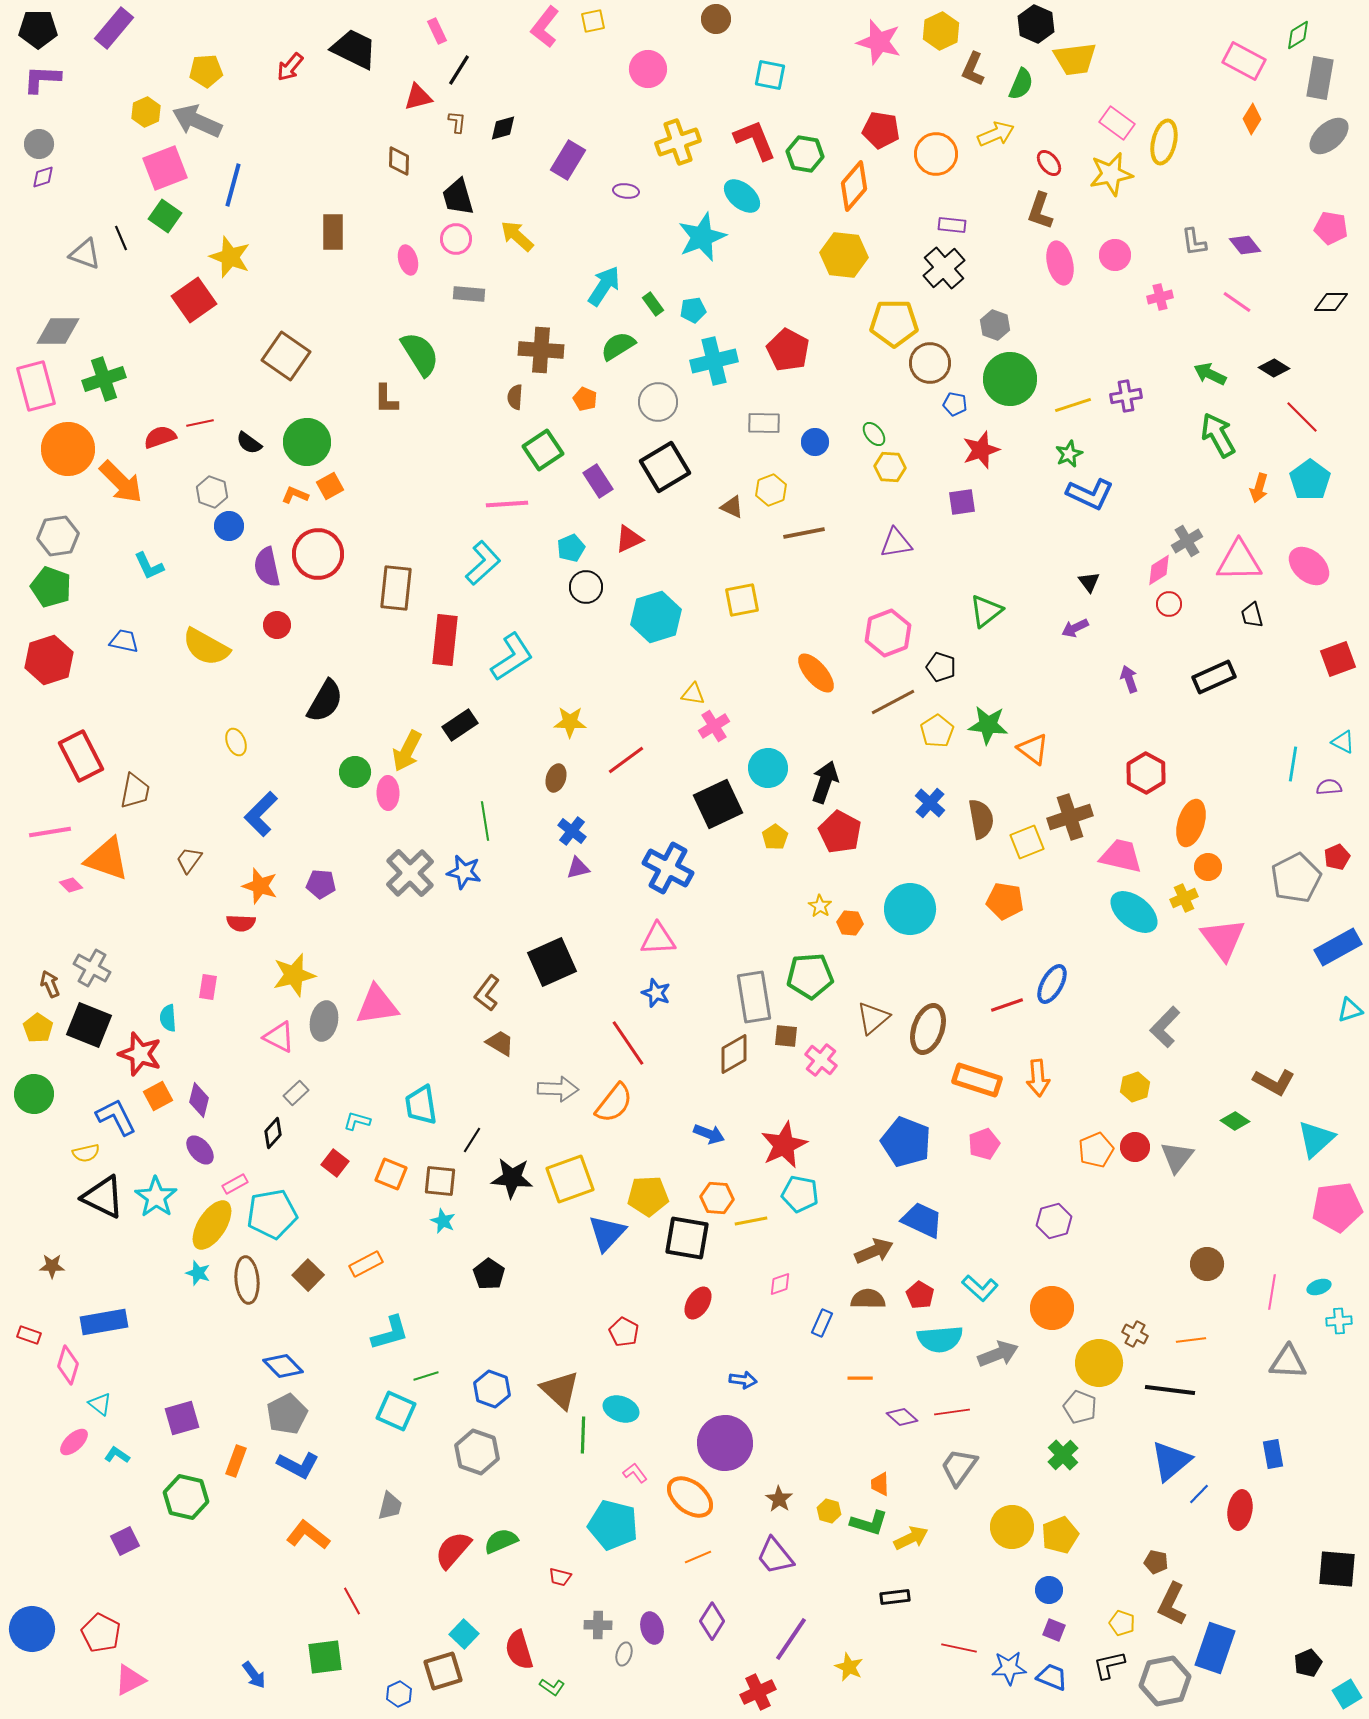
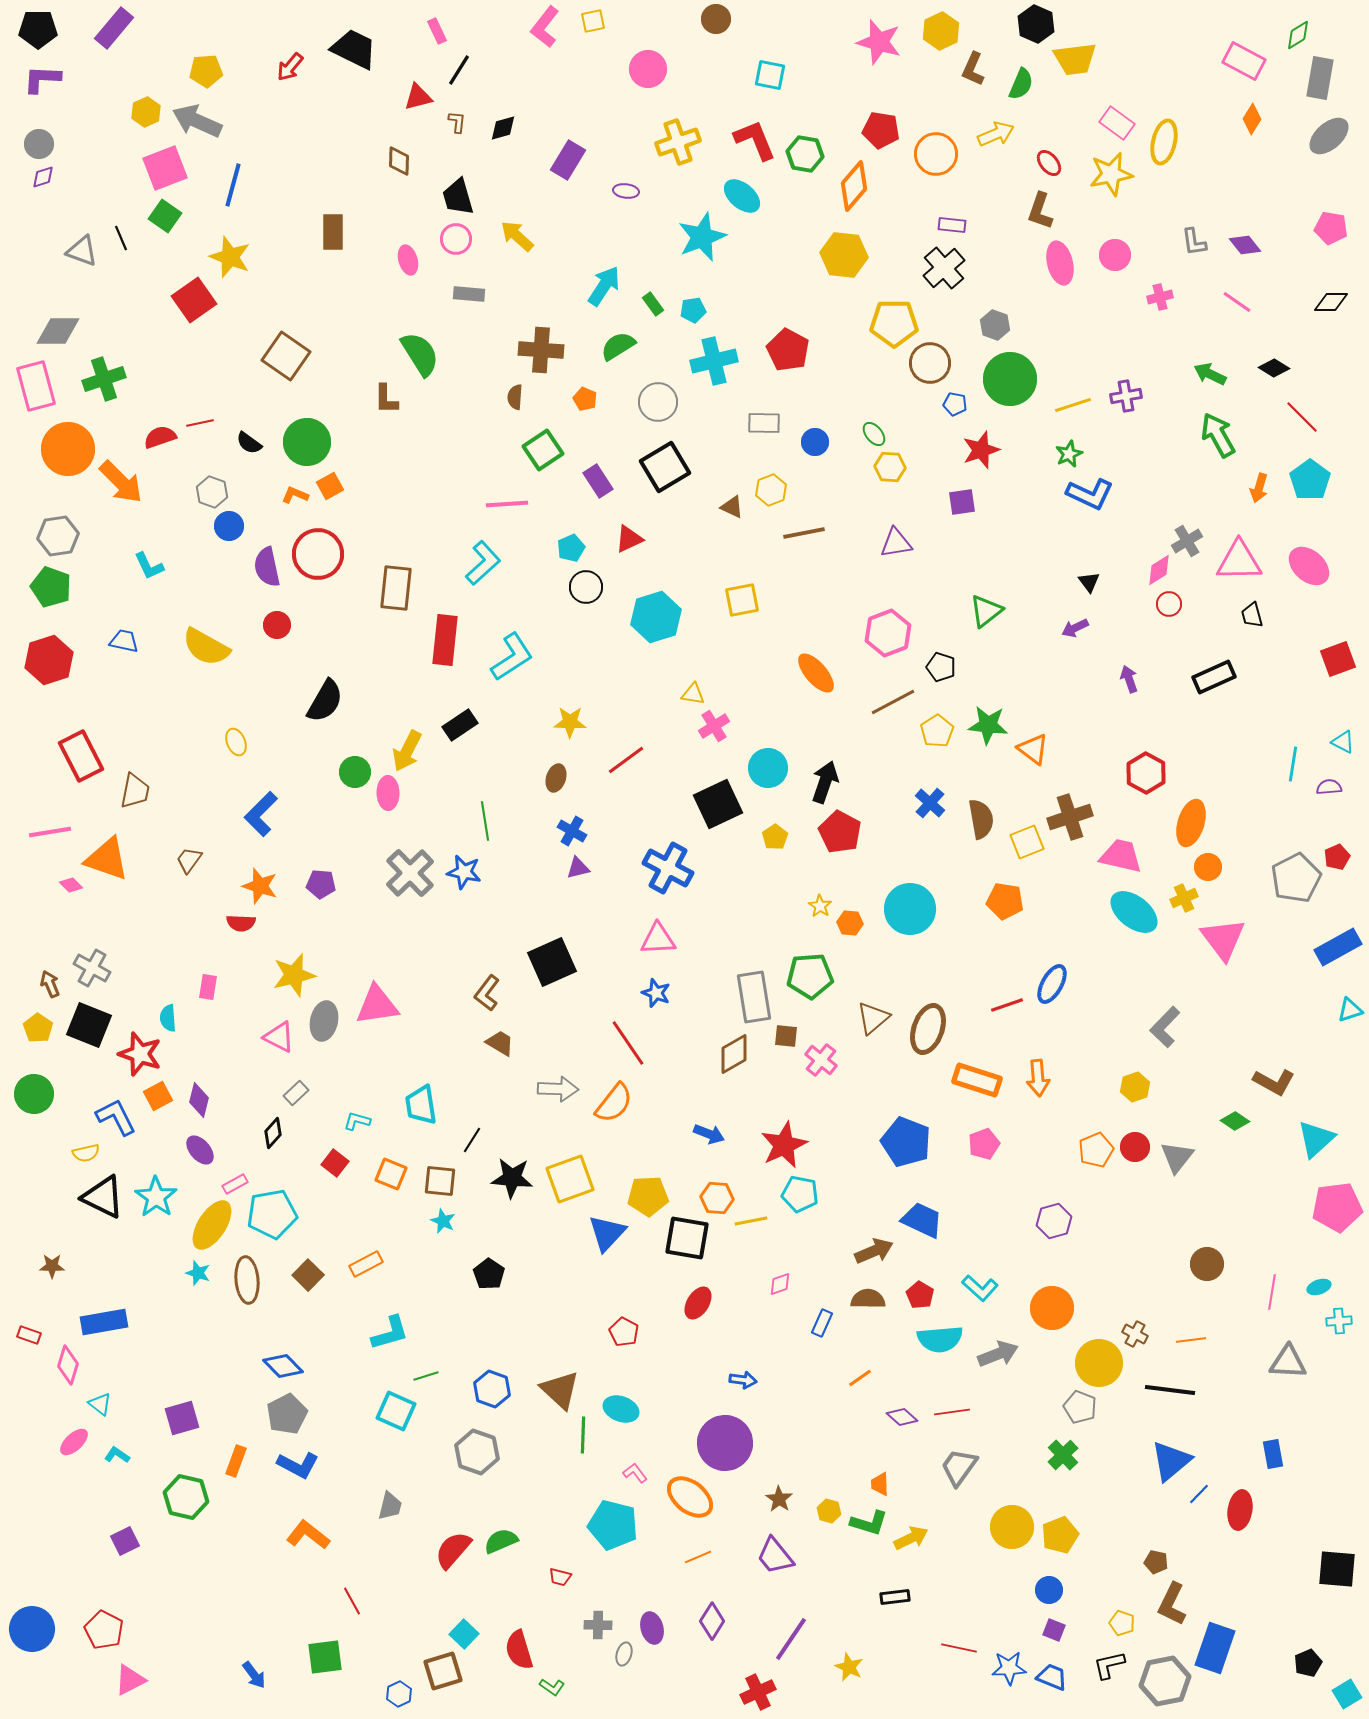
gray triangle at (85, 254): moved 3 px left, 3 px up
blue cross at (572, 831): rotated 8 degrees counterclockwise
orange line at (860, 1378): rotated 35 degrees counterclockwise
red pentagon at (101, 1633): moved 3 px right, 3 px up
